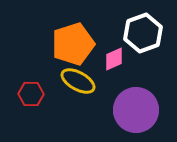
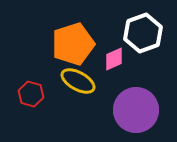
red hexagon: rotated 15 degrees clockwise
